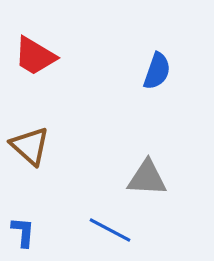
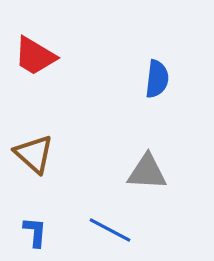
blue semicircle: moved 8 px down; rotated 12 degrees counterclockwise
brown triangle: moved 4 px right, 8 px down
gray triangle: moved 6 px up
blue L-shape: moved 12 px right
